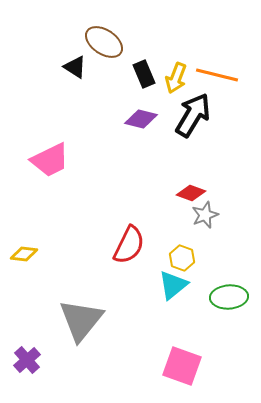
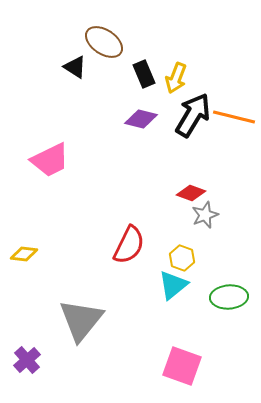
orange line: moved 17 px right, 42 px down
